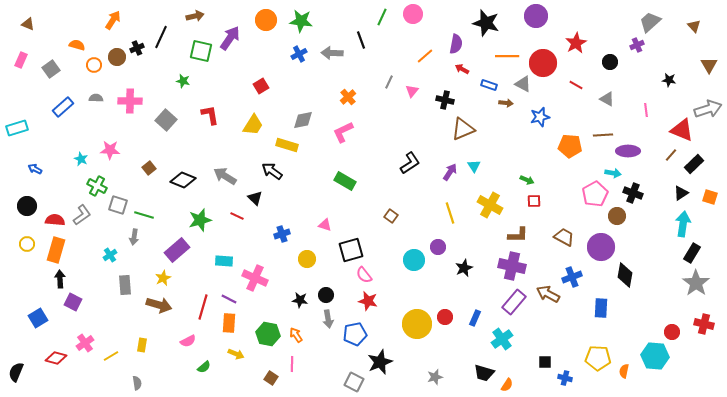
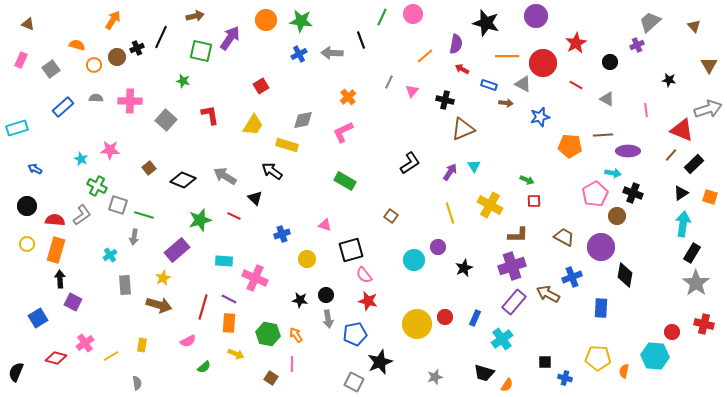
red line at (237, 216): moved 3 px left
purple cross at (512, 266): rotated 32 degrees counterclockwise
